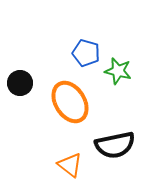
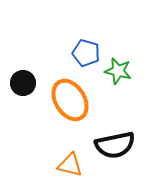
black circle: moved 3 px right
orange ellipse: moved 2 px up
orange triangle: rotated 24 degrees counterclockwise
